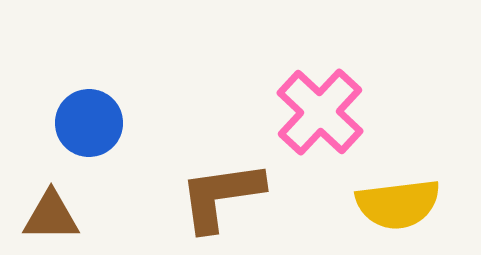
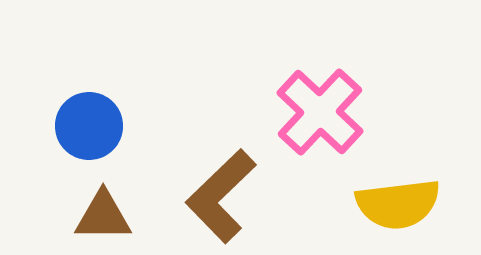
blue circle: moved 3 px down
brown L-shape: rotated 36 degrees counterclockwise
brown triangle: moved 52 px right
